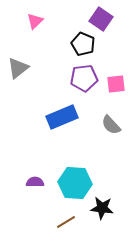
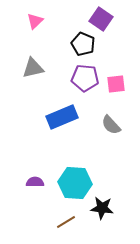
gray triangle: moved 15 px right; rotated 25 degrees clockwise
purple pentagon: moved 1 px right; rotated 12 degrees clockwise
